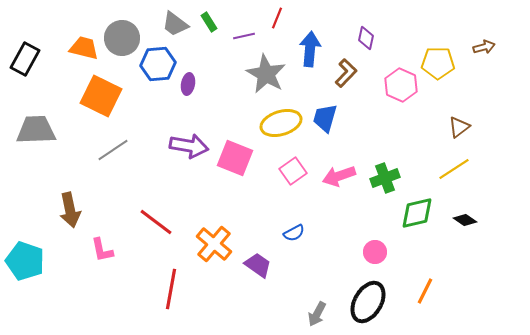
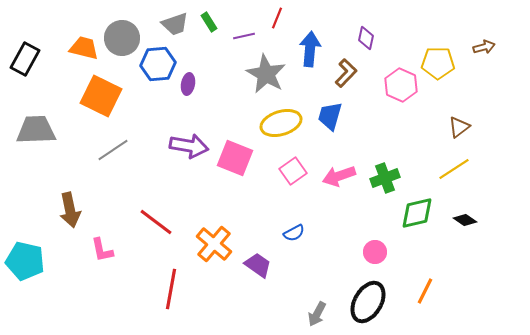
gray trapezoid at (175, 24): rotated 56 degrees counterclockwise
blue trapezoid at (325, 118): moved 5 px right, 2 px up
cyan pentagon at (25, 261): rotated 6 degrees counterclockwise
